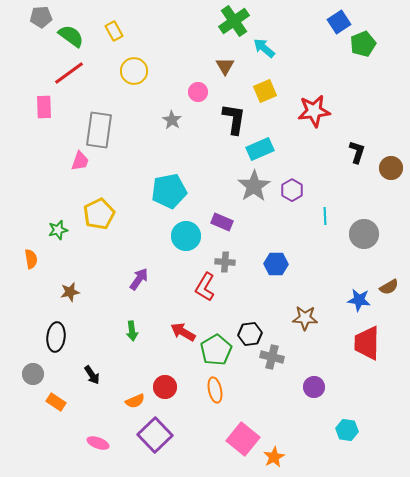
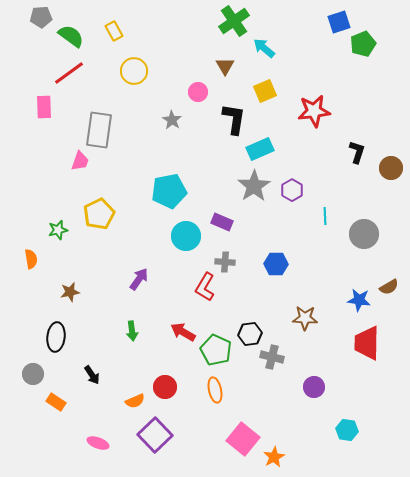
blue square at (339, 22): rotated 15 degrees clockwise
green pentagon at (216, 350): rotated 16 degrees counterclockwise
